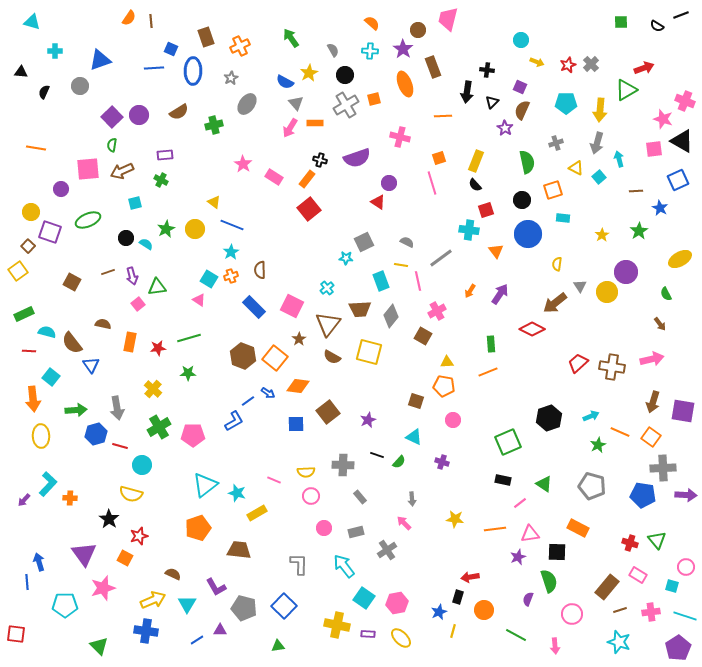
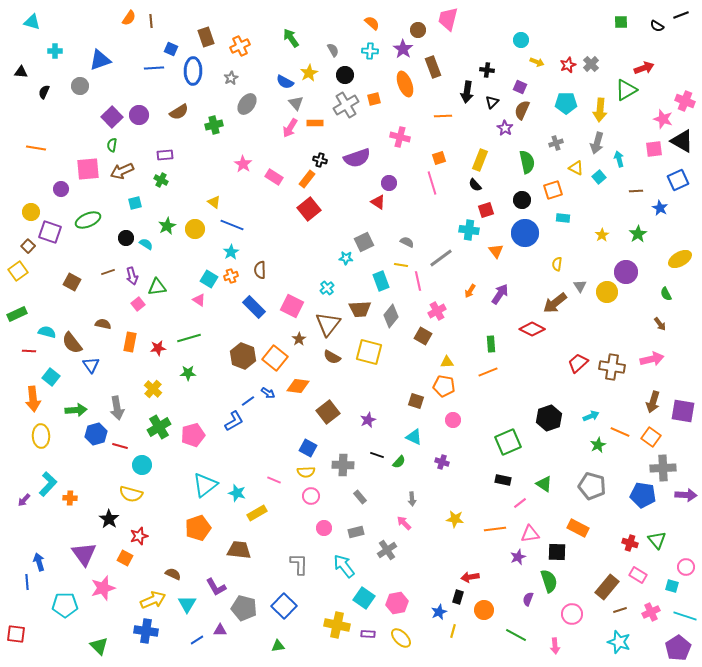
yellow rectangle at (476, 161): moved 4 px right, 1 px up
green star at (166, 229): moved 1 px right, 3 px up
green star at (639, 231): moved 1 px left, 3 px down
blue circle at (528, 234): moved 3 px left, 1 px up
green rectangle at (24, 314): moved 7 px left
blue square at (296, 424): moved 12 px right, 24 px down; rotated 30 degrees clockwise
pink pentagon at (193, 435): rotated 15 degrees counterclockwise
pink cross at (651, 612): rotated 18 degrees counterclockwise
